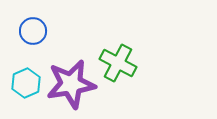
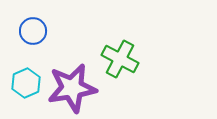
green cross: moved 2 px right, 4 px up
purple star: moved 1 px right, 4 px down
